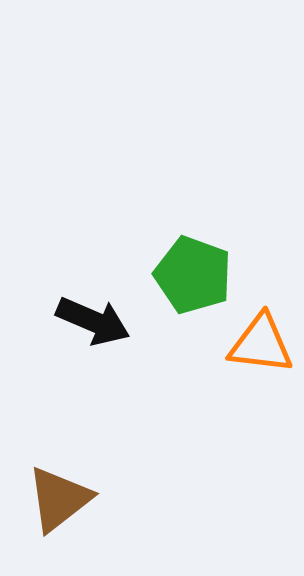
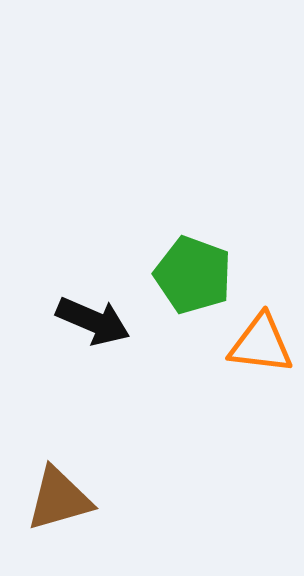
brown triangle: rotated 22 degrees clockwise
